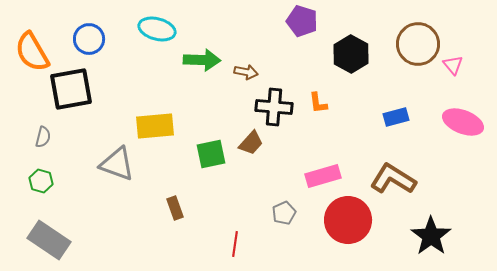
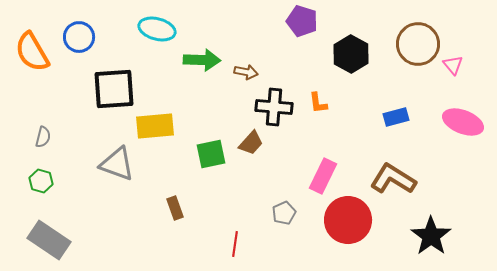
blue circle: moved 10 px left, 2 px up
black square: moved 43 px right; rotated 6 degrees clockwise
pink rectangle: rotated 48 degrees counterclockwise
